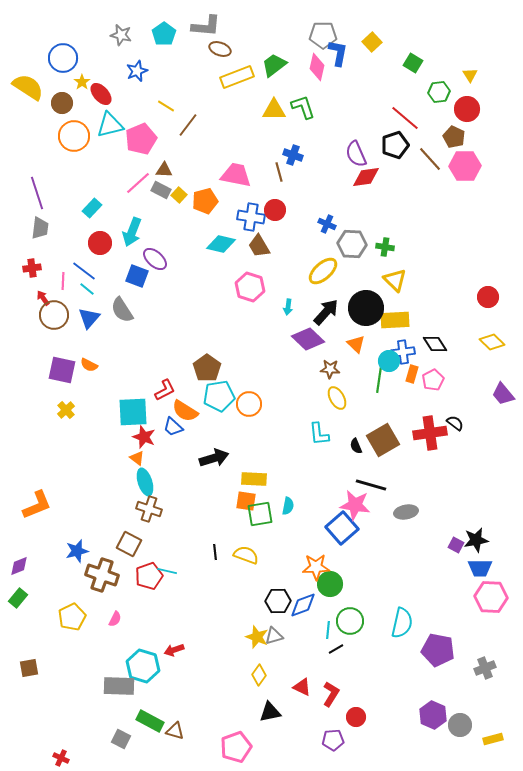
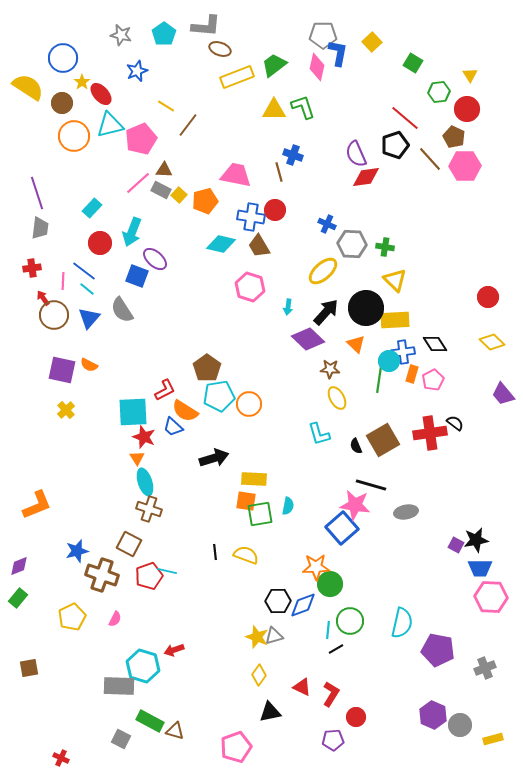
cyan L-shape at (319, 434): rotated 10 degrees counterclockwise
orange triangle at (137, 458): rotated 21 degrees clockwise
